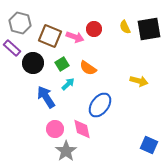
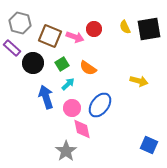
blue arrow: rotated 15 degrees clockwise
pink circle: moved 17 px right, 21 px up
